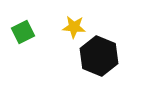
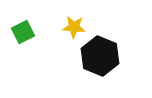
black hexagon: moved 1 px right
